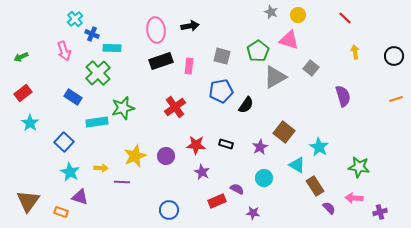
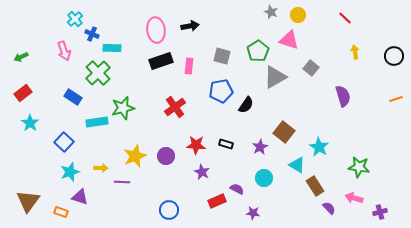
cyan star at (70, 172): rotated 24 degrees clockwise
pink arrow at (354, 198): rotated 12 degrees clockwise
